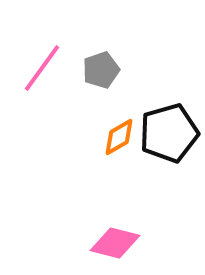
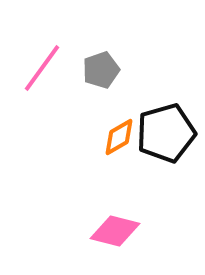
black pentagon: moved 3 px left
pink diamond: moved 12 px up
